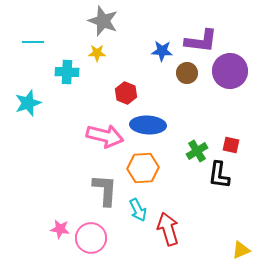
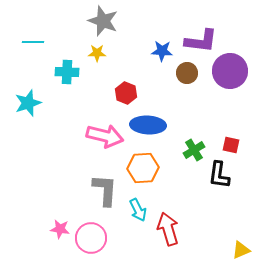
green cross: moved 3 px left, 1 px up
